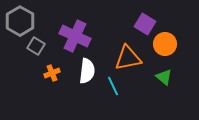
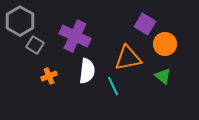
gray square: moved 1 px left, 1 px up
orange cross: moved 3 px left, 3 px down
green triangle: moved 1 px left, 1 px up
